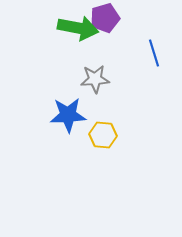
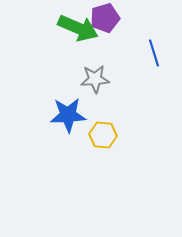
green arrow: rotated 12 degrees clockwise
